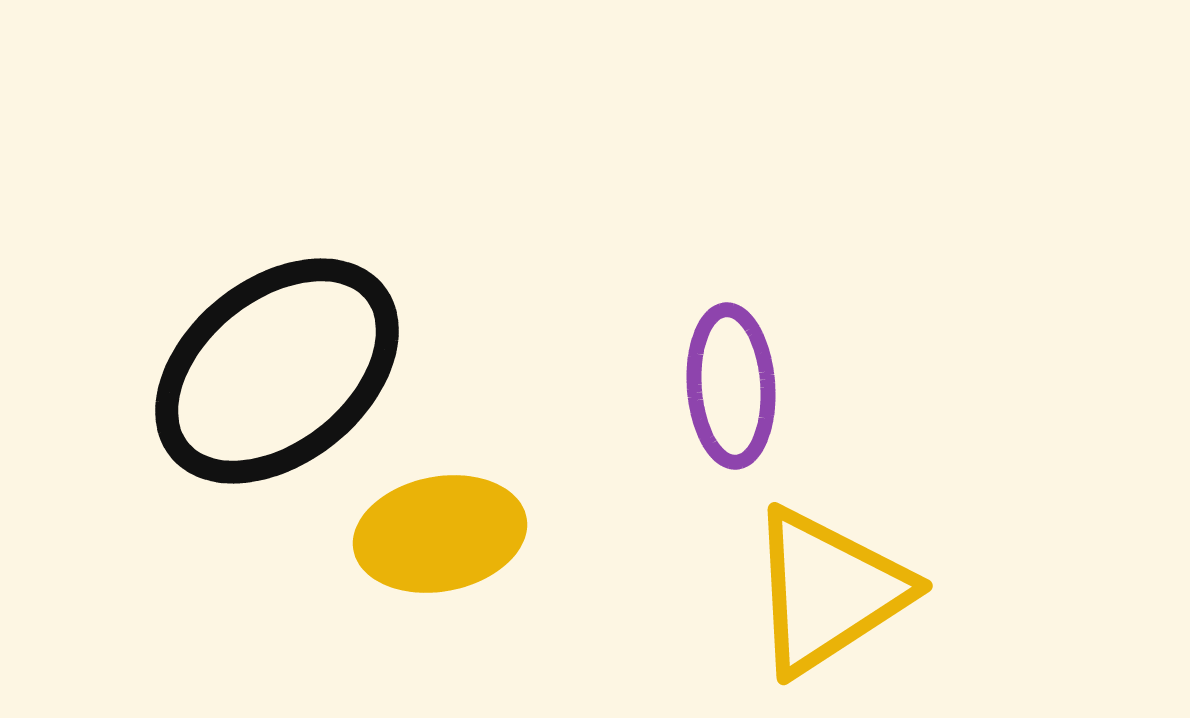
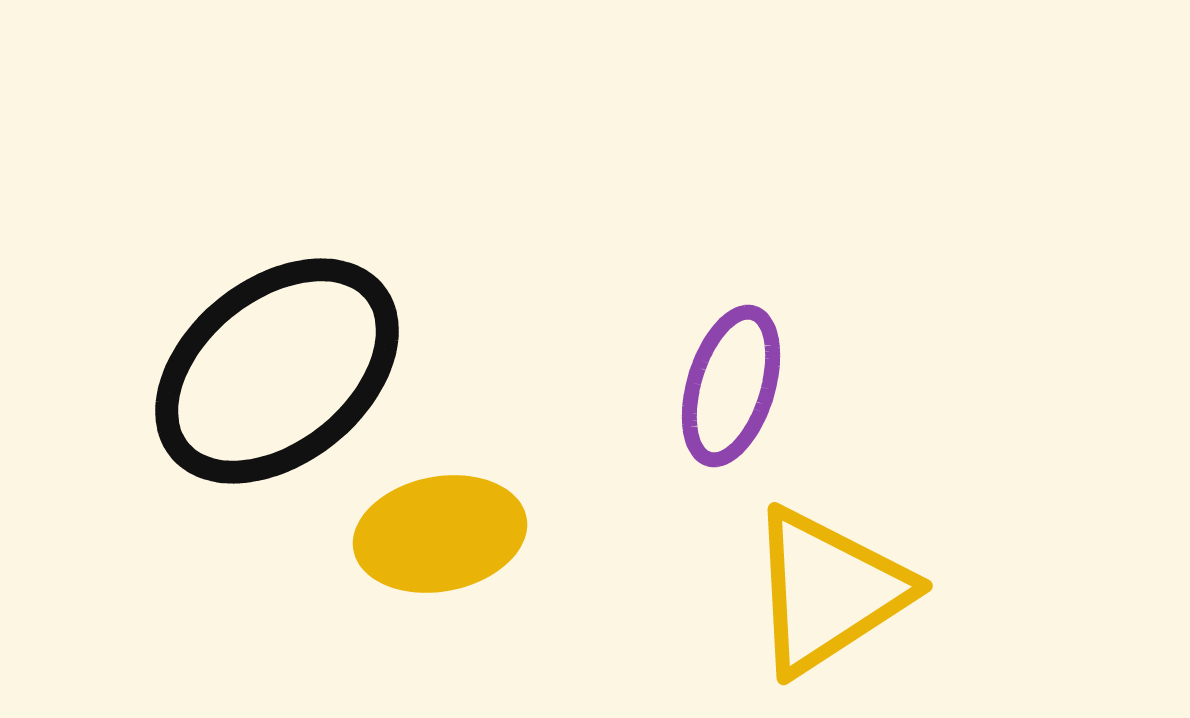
purple ellipse: rotated 21 degrees clockwise
